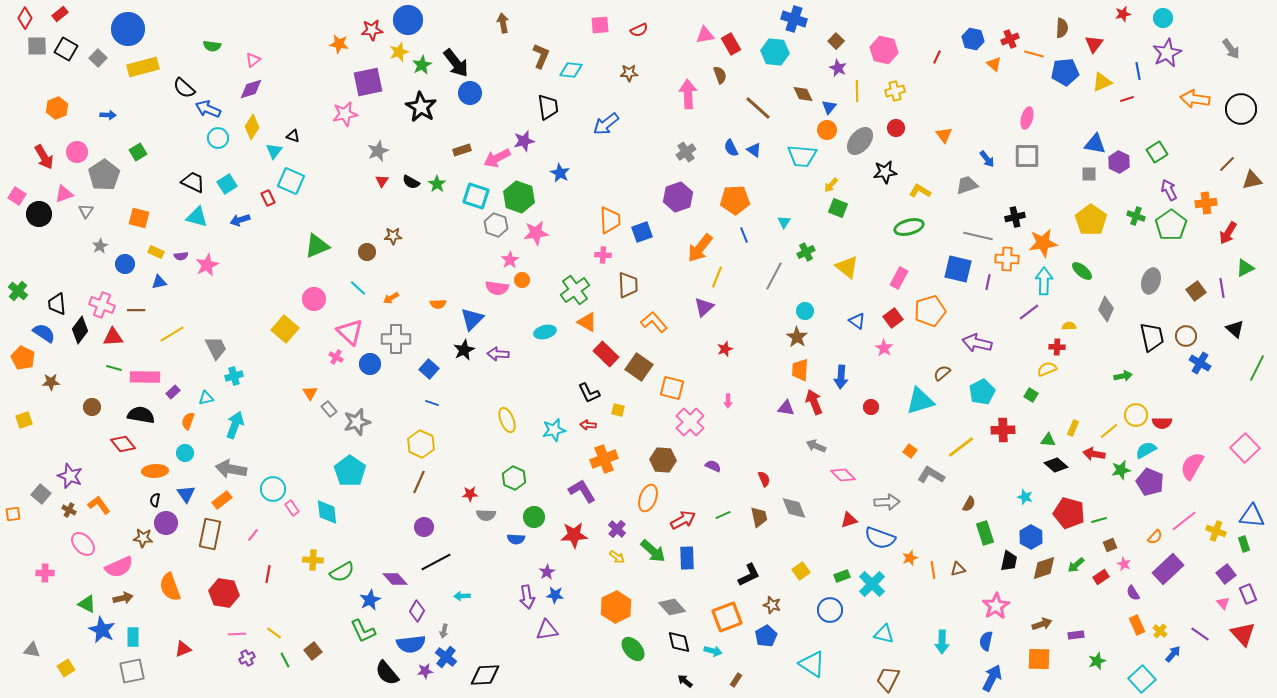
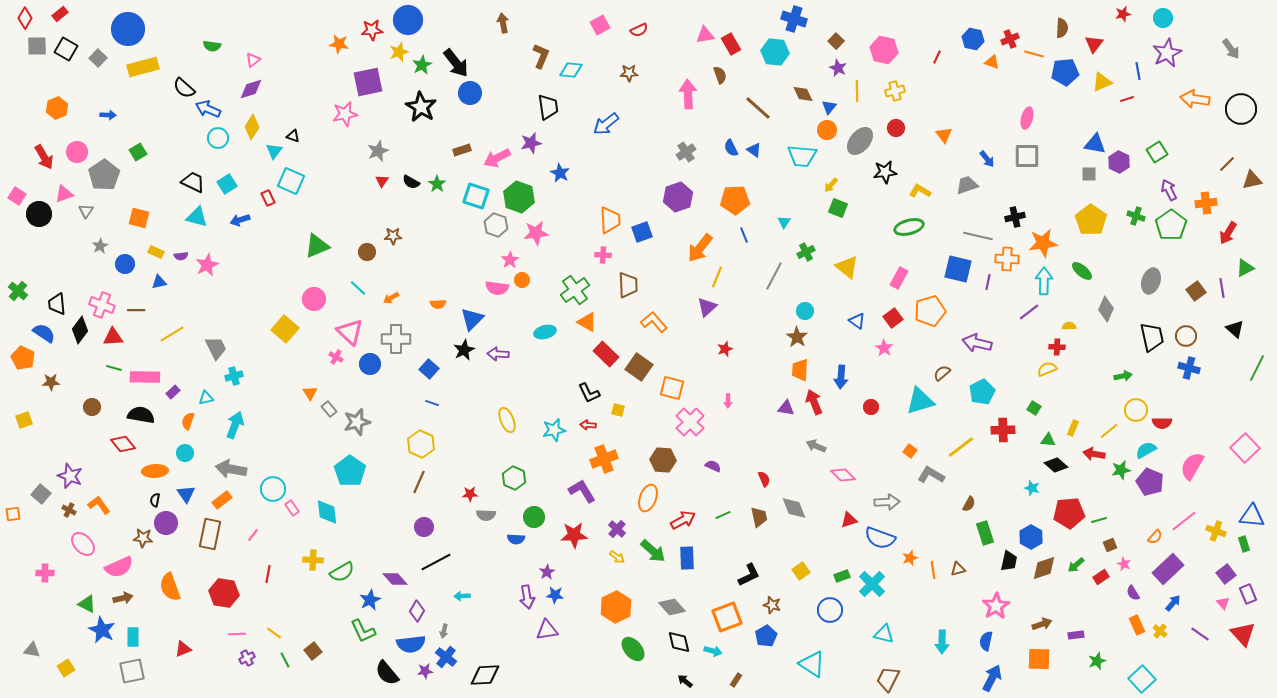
pink square at (600, 25): rotated 24 degrees counterclockwise
orange triangle at (994, 64): moved 2 px left, 2 px up; rotated 21 degrees counterclockwise
purple star at (524, 141): moved 7 px right, 2 px down
purple triangle at (704, 307): moved 3 px right
blue cross at (1200, 363): moved 11 px left, 5 px down; rotated 15 degrees counterclockwise
green square at (1031, 395): moved 3 px right, 13 px down
yellow circle at (1136, 415): moved 5 px up
cyan star at (1025, 497): moved 7 px right, 9 px up
red pentagon at (1069, 513): rotated 20 degrees counterclockwise
blue arrow at (1173, 654): moved 51 px up
